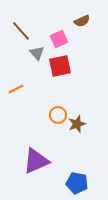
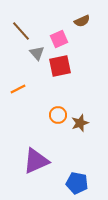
orange line: moved 2 px right
brown star: moved 3 px right, 1 px up
